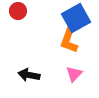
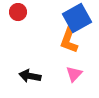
red circle: moved 1 px down
blue square: moved 1 px right
black arrow: moved 1 px right, 1 px down
